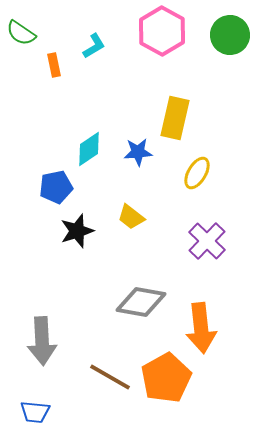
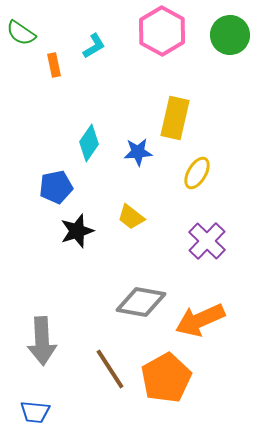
cyan diamond: moved 6 px up; rotated 21 degrees counterclockwise
orange arrow: moved 1 px left, 8 px up; rotated 72 degrees clockwise
brown line: moved 8 px up; rotated 27 degrees clockwise
